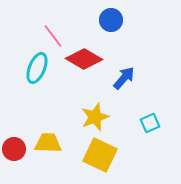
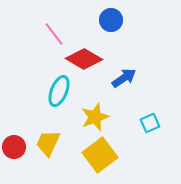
pink line: moved 1 px right, 2 px up
cyan ellipse: moved 22 px right, 23 px down
blue arrow: rotated 15 degrees clockwise
yellow trapezoid: rotated 68 degrees counterclockwise
red circle: moved 2 px up
yellow square: rotated 28 degrees clockwise
